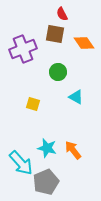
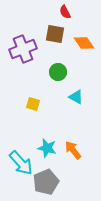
red semicircle: moved 3 px right, 2 px up
